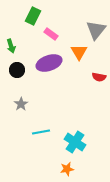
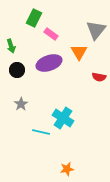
green rectangle: moved 1 px right, 2 px down
cyan line: rotated 24 degrees clockwise
cyan cross: moved 12 px left, 24 px up
